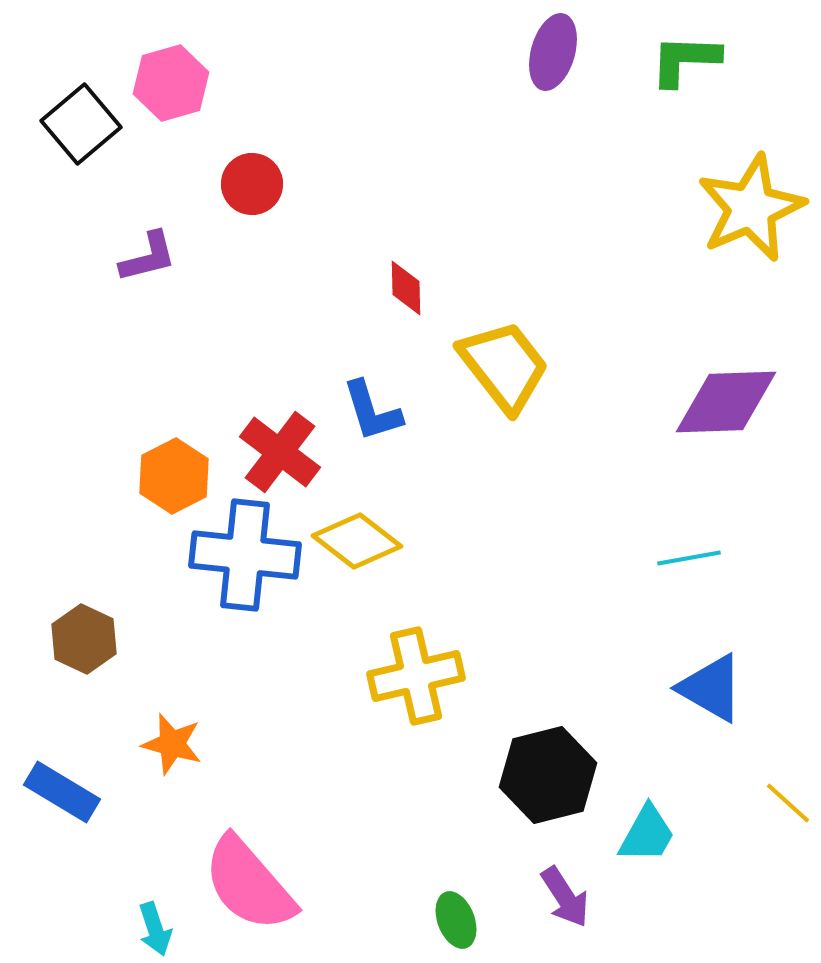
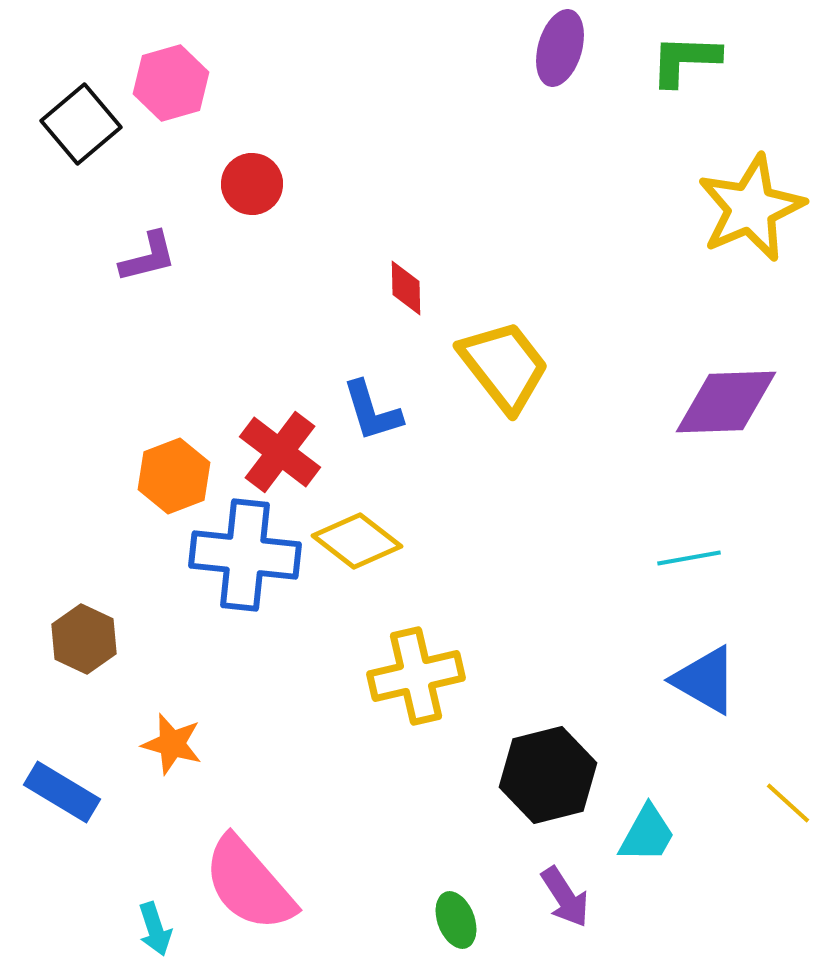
purple ellipse: moved 7 px right, 4 px up
orange hexagon: rotated 6 degrees clockwise
blue triangle: moved 6 px left, 8 px up
